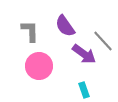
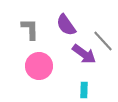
purple semicircle: moved 1 px right, 1 px up
gray L-shape: moved 2 px up
cyan rectangle: rotated 21 degrees clockwise
